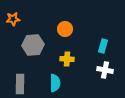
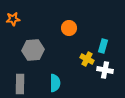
orange circle: moved 4 px right, 1 px up
gray hexagon: moved 5 px down
yellow cross: moved 20 px right; rotated 24 degrees clockwise
